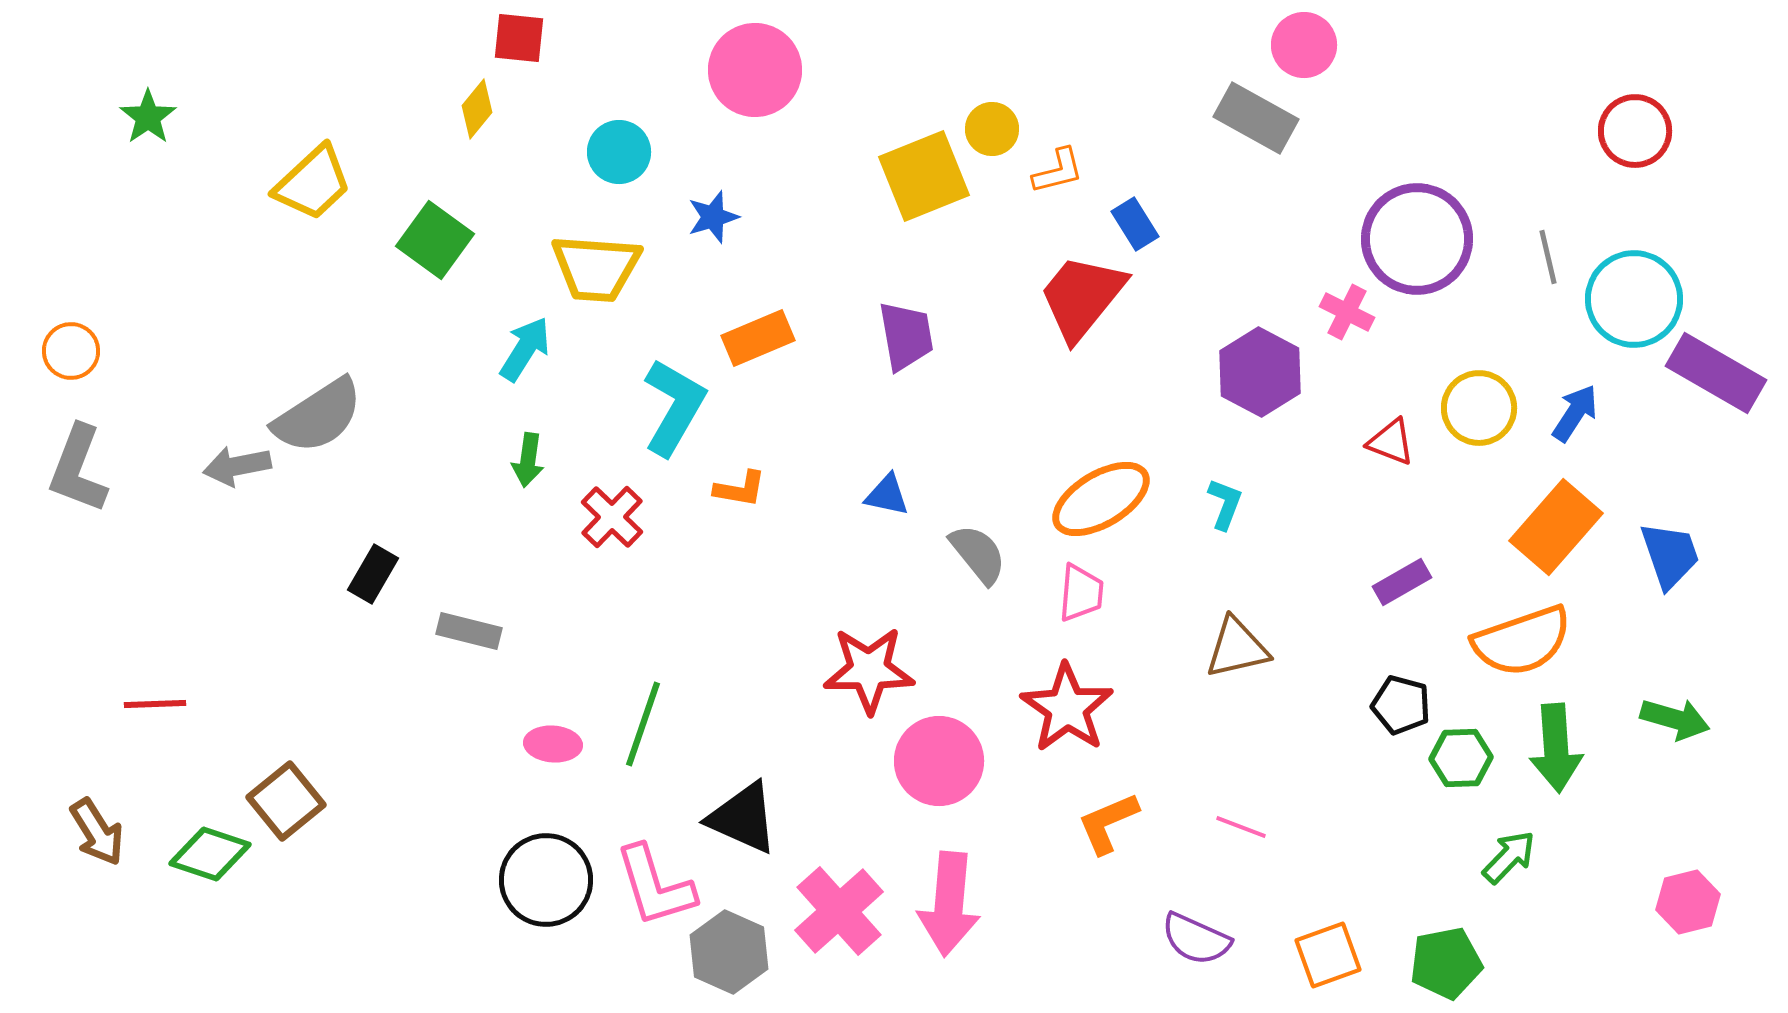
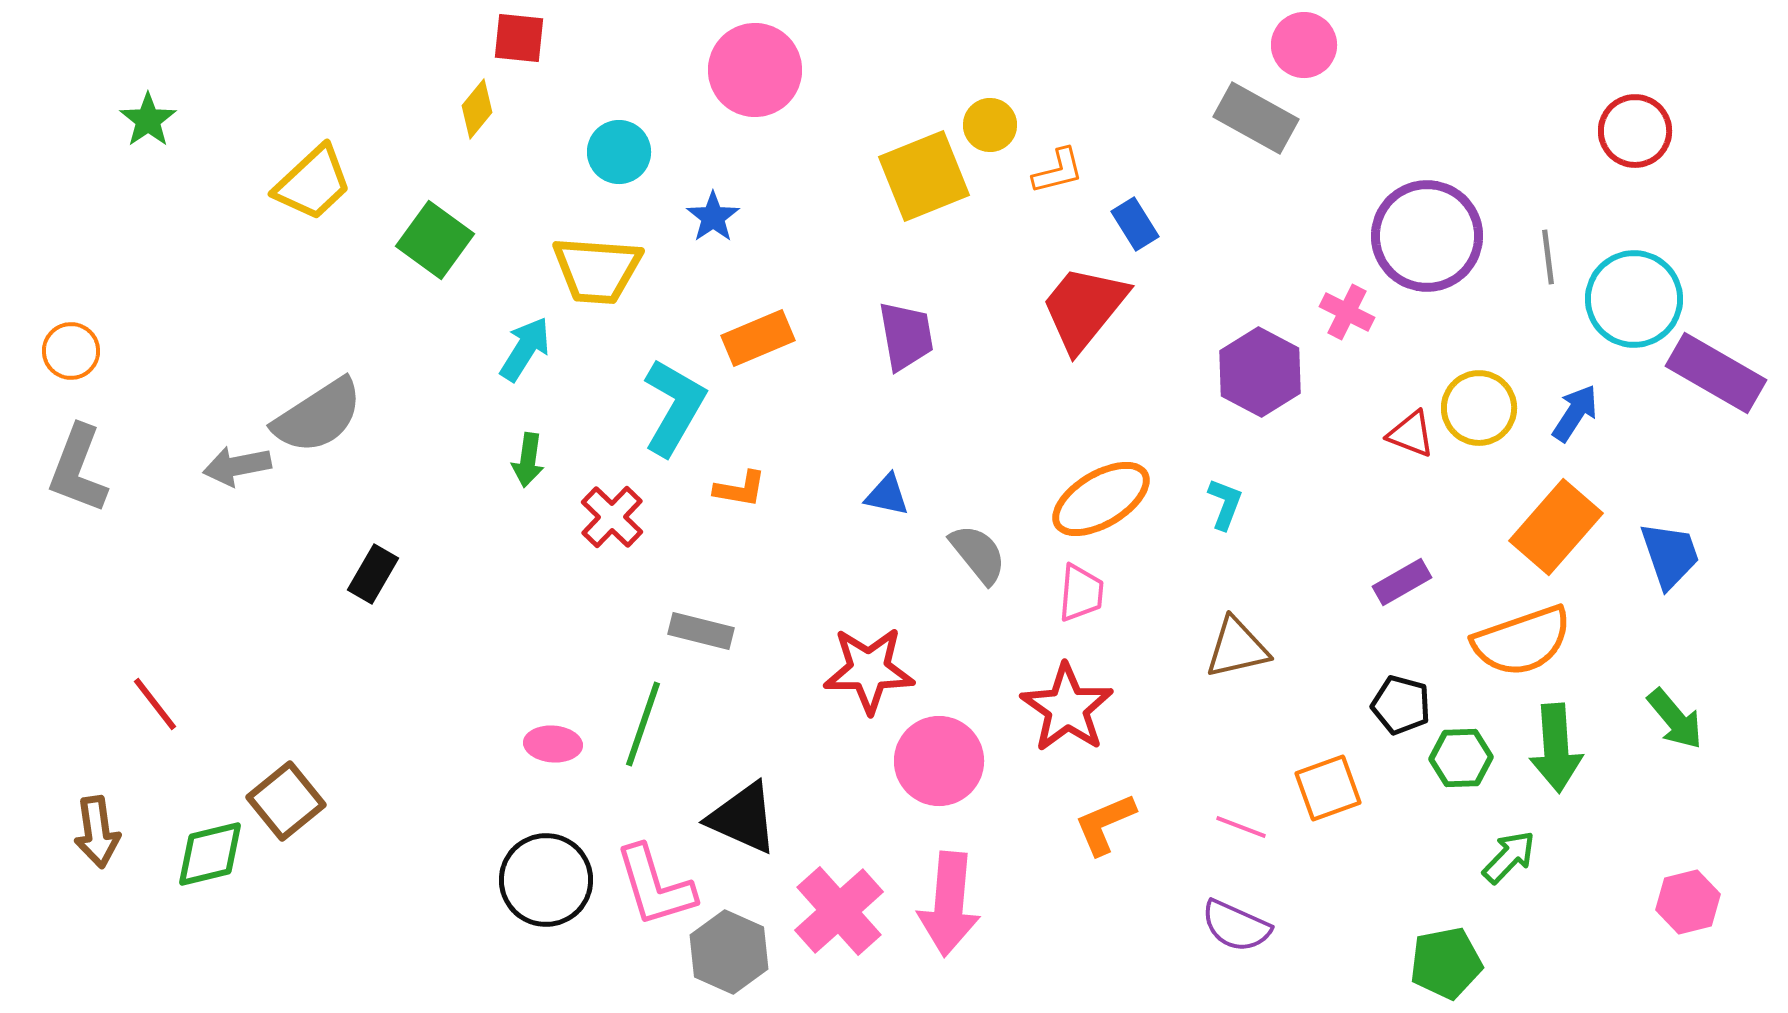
green star at (148, 117): moved 3 px down
yellow circle at (992, 129): moved 2 px left, 4 px up
blue star at (713, 217): rotated 18 degrees counterclockwise
purple circle at (1417, 239): moved 10 px right, 3 px up
gray line at (1548, 257): rotated 6 degrees clockwise
yellow trapezoid at (596, 268): moved 1 px right, 2 px down
red trapezoid at (1082, 297): moved 2 px right, 11 px down
red triangle at (1391, 442): moved 20 px right, 8 px up
gray rectangle at (469, 631): moved 232 px right
red line at (155, 704): rotated 54 degrees clockwise
green arrow at (1675, 719): rotated 34 degrees clockwise
orange L-shape at (1108, 823): moved 3 px left, 1 px down
brown arrow at (97, 832): rotated 24 degrees clockwise
green diamond at (210, 854): rotated 32 degrees counterclockwise
purple semicircle at (1196, 939): moved 40 px right, 13 px up
orange square at (1328, 955): moved 167 px up
